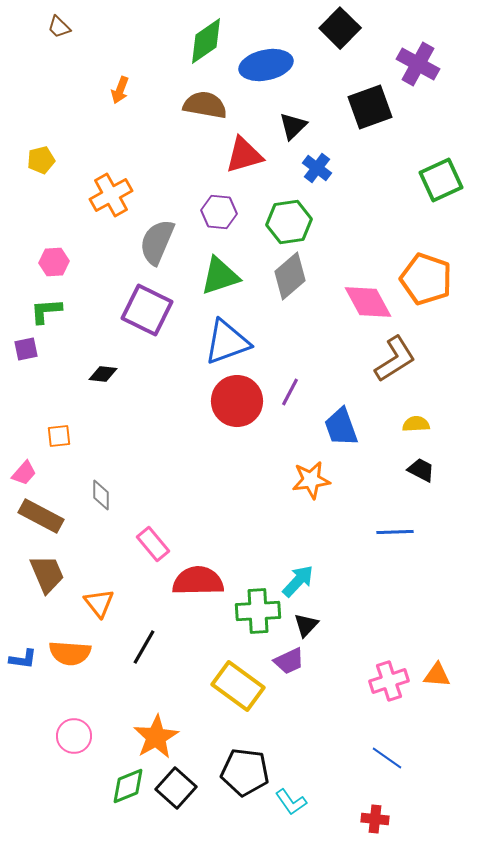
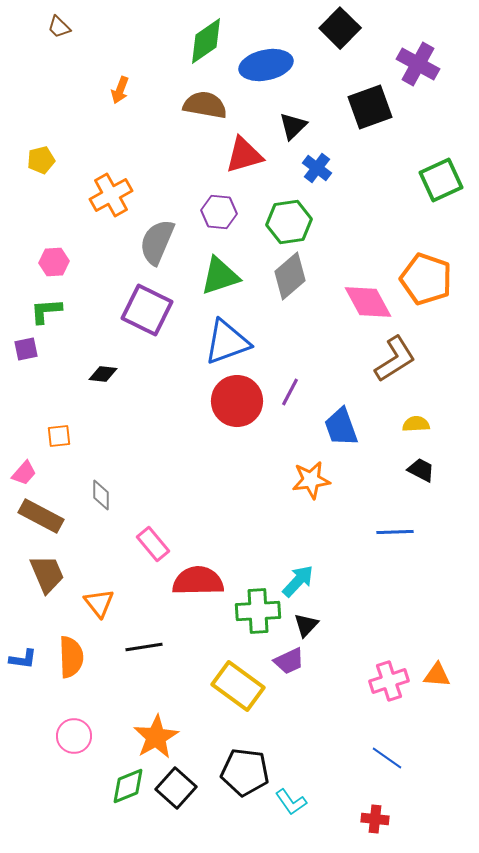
black line at (144, 647): rotated 51 degrees clockwise
orange semicircle at (70, 653): moved 1 px right, 4 px down; rotated 96 degrees counterclockwise
